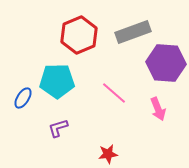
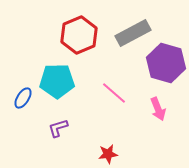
gray rectangle: moved 1 px down; rotated 8 degrees counterclockwise
purple hexagon: rotated 12 degrees clockwise
